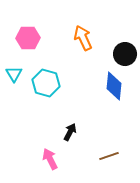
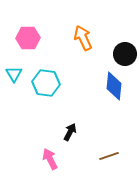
cyan hexagon: rotated 8 degrees counterclockwise
